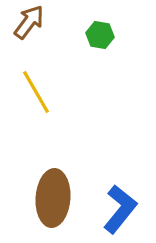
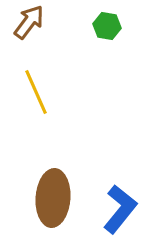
green hexagon: moved 7 px right, 9 px up
yellow line: rotated 6 degrees clockwise
